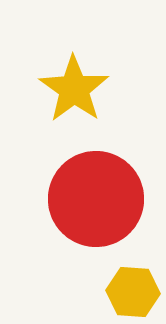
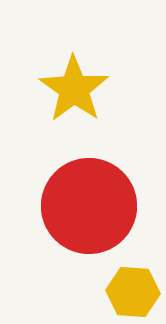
red circle: moved 7 px left, 7 px down
